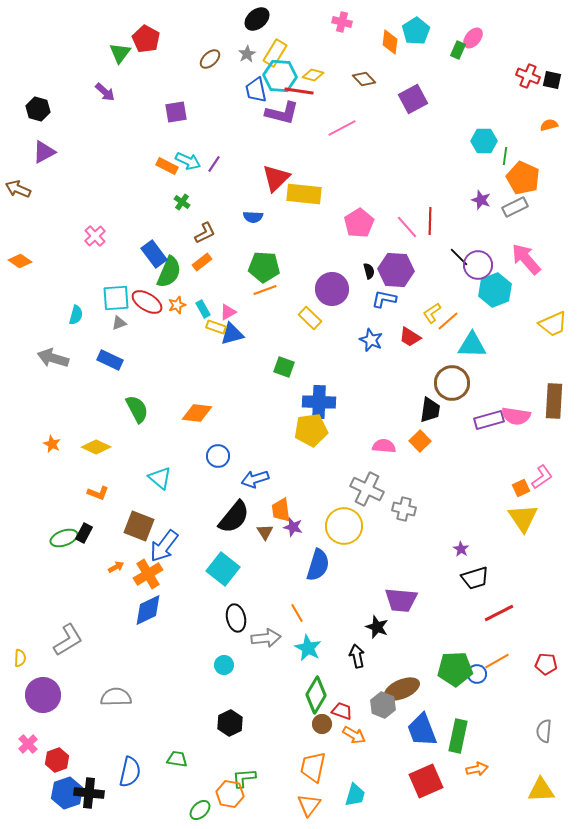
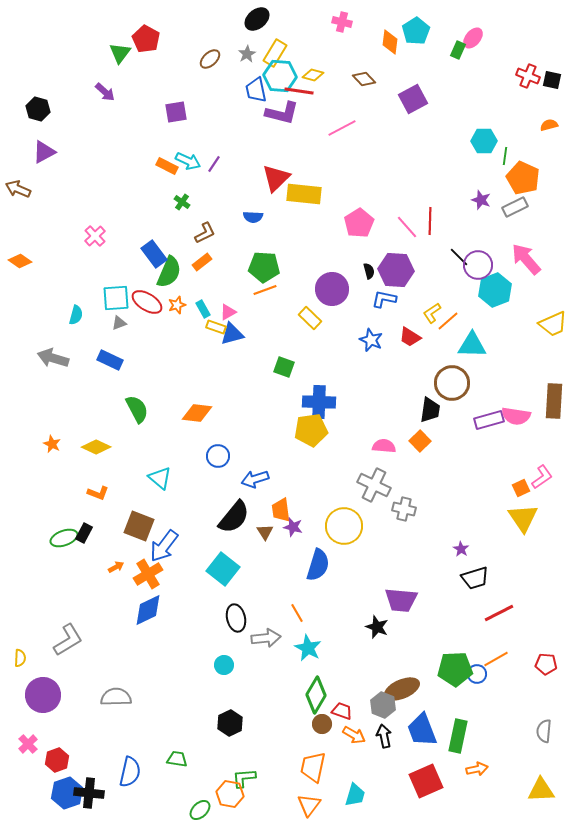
gray cross at (367, 489): moved 7 px right, 4 px up
black arrow at (357, 656): moved 27 px right, 80 px down
orange line at (497, 661): moved 1 px left, 2 px up
